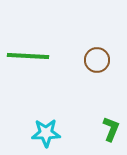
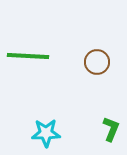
brown circle: moved 2 px down
